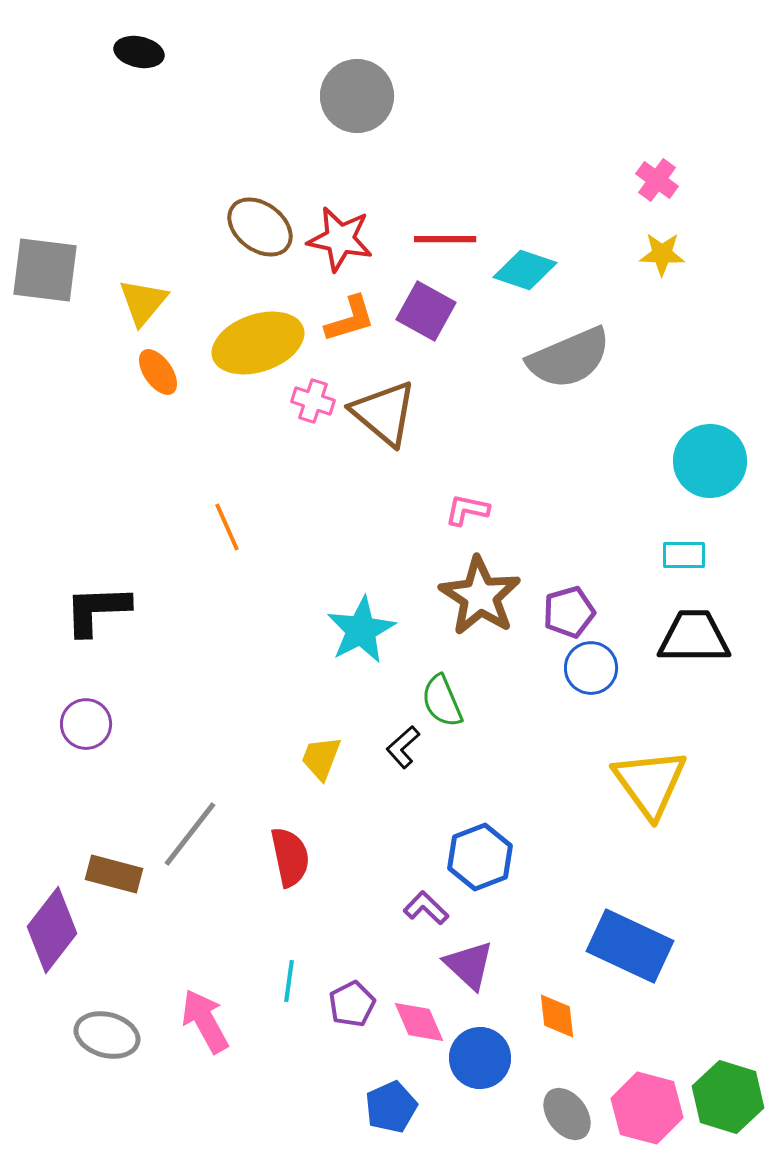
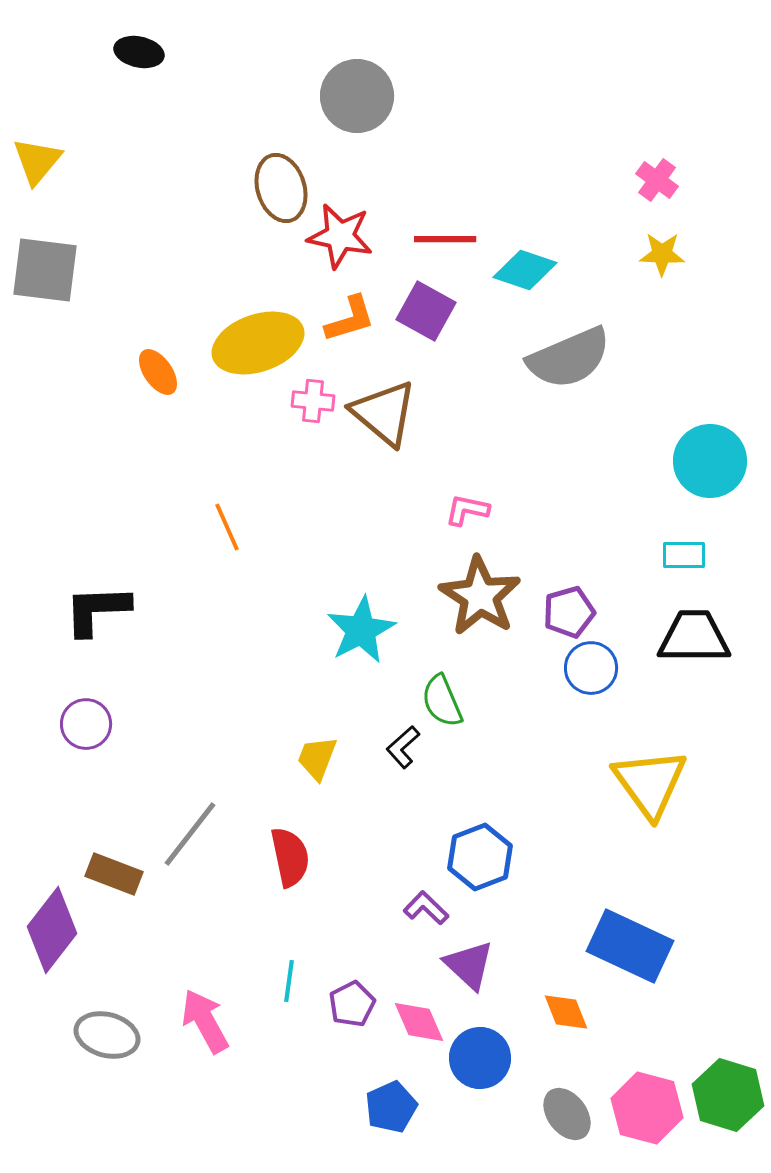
brown ellipse at (260, 227): moved 21 px right, 39 px up; rotated 36 degrees clockwise
red star at (340, 239): moved 3 px up
yellow triangle at (143, 302): moved 106 px left, 141 px up
pink cross at (313, 401): rotated 12 degrees counterclockwise
yellow trapezoid at (321, 758): moved 4 px left
brown rectangle at (114, 874): rotated 6 degrees clockwise
orange diamond at (557, 1016): moved 9 px right, 4 px up; rotated 15 degrees counterclockwise
green hexagon at (728, 1097): moved 2 px up
